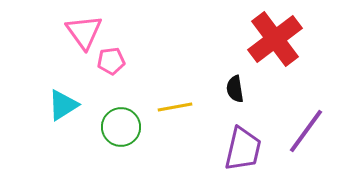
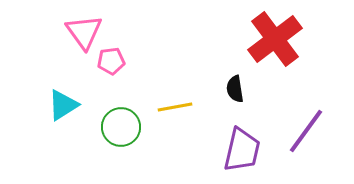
purple trapezoid: moved 1 px left, 1 px down
